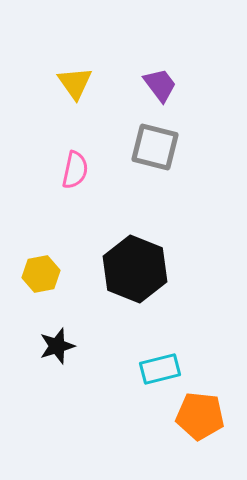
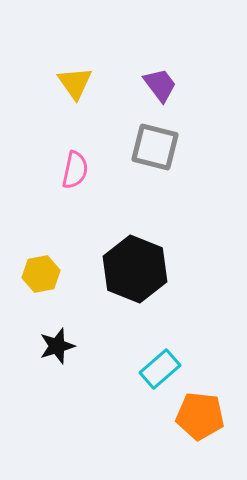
cyan rectangle: rotated 27 degrees counterclockwise
